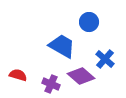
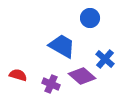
blue circle: moved 1 px right, 4 px up
purple diamond: moved 1 px right
